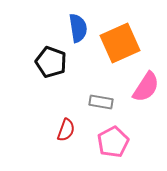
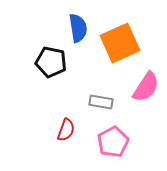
black pentagon: rotated 8 degrees counterclockwise
